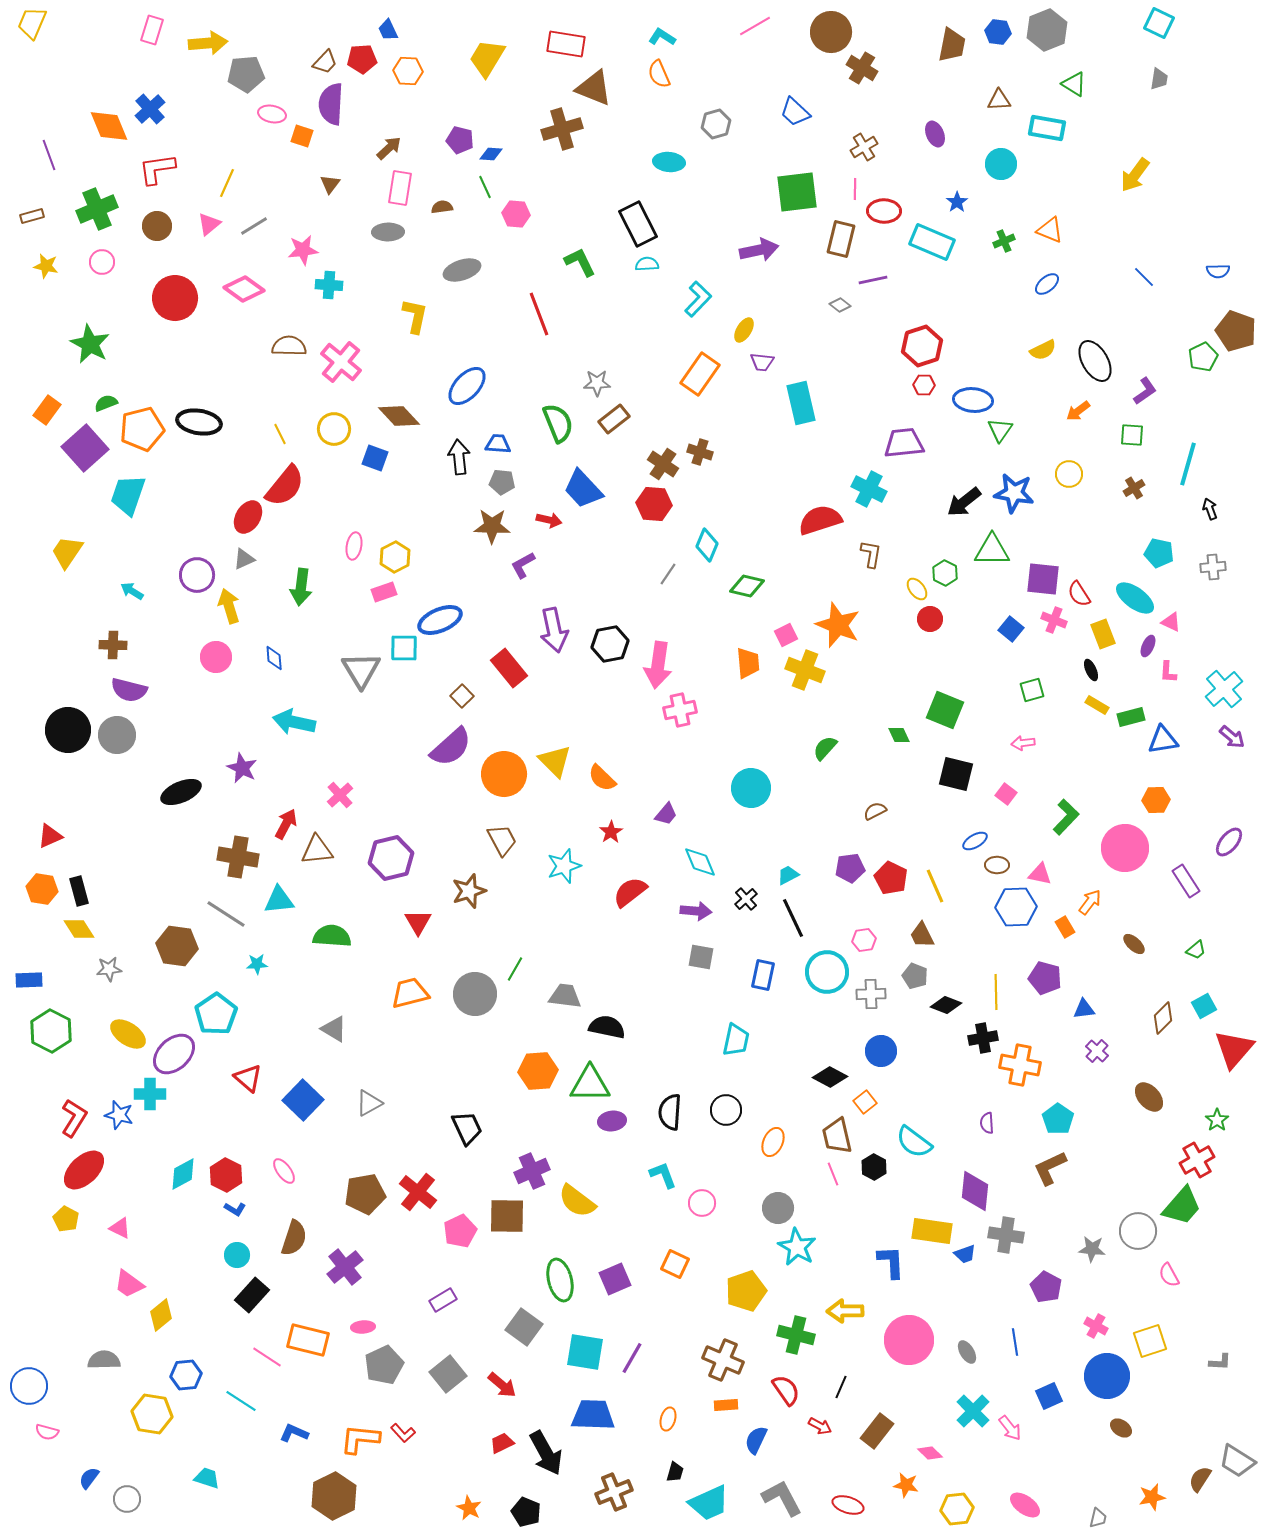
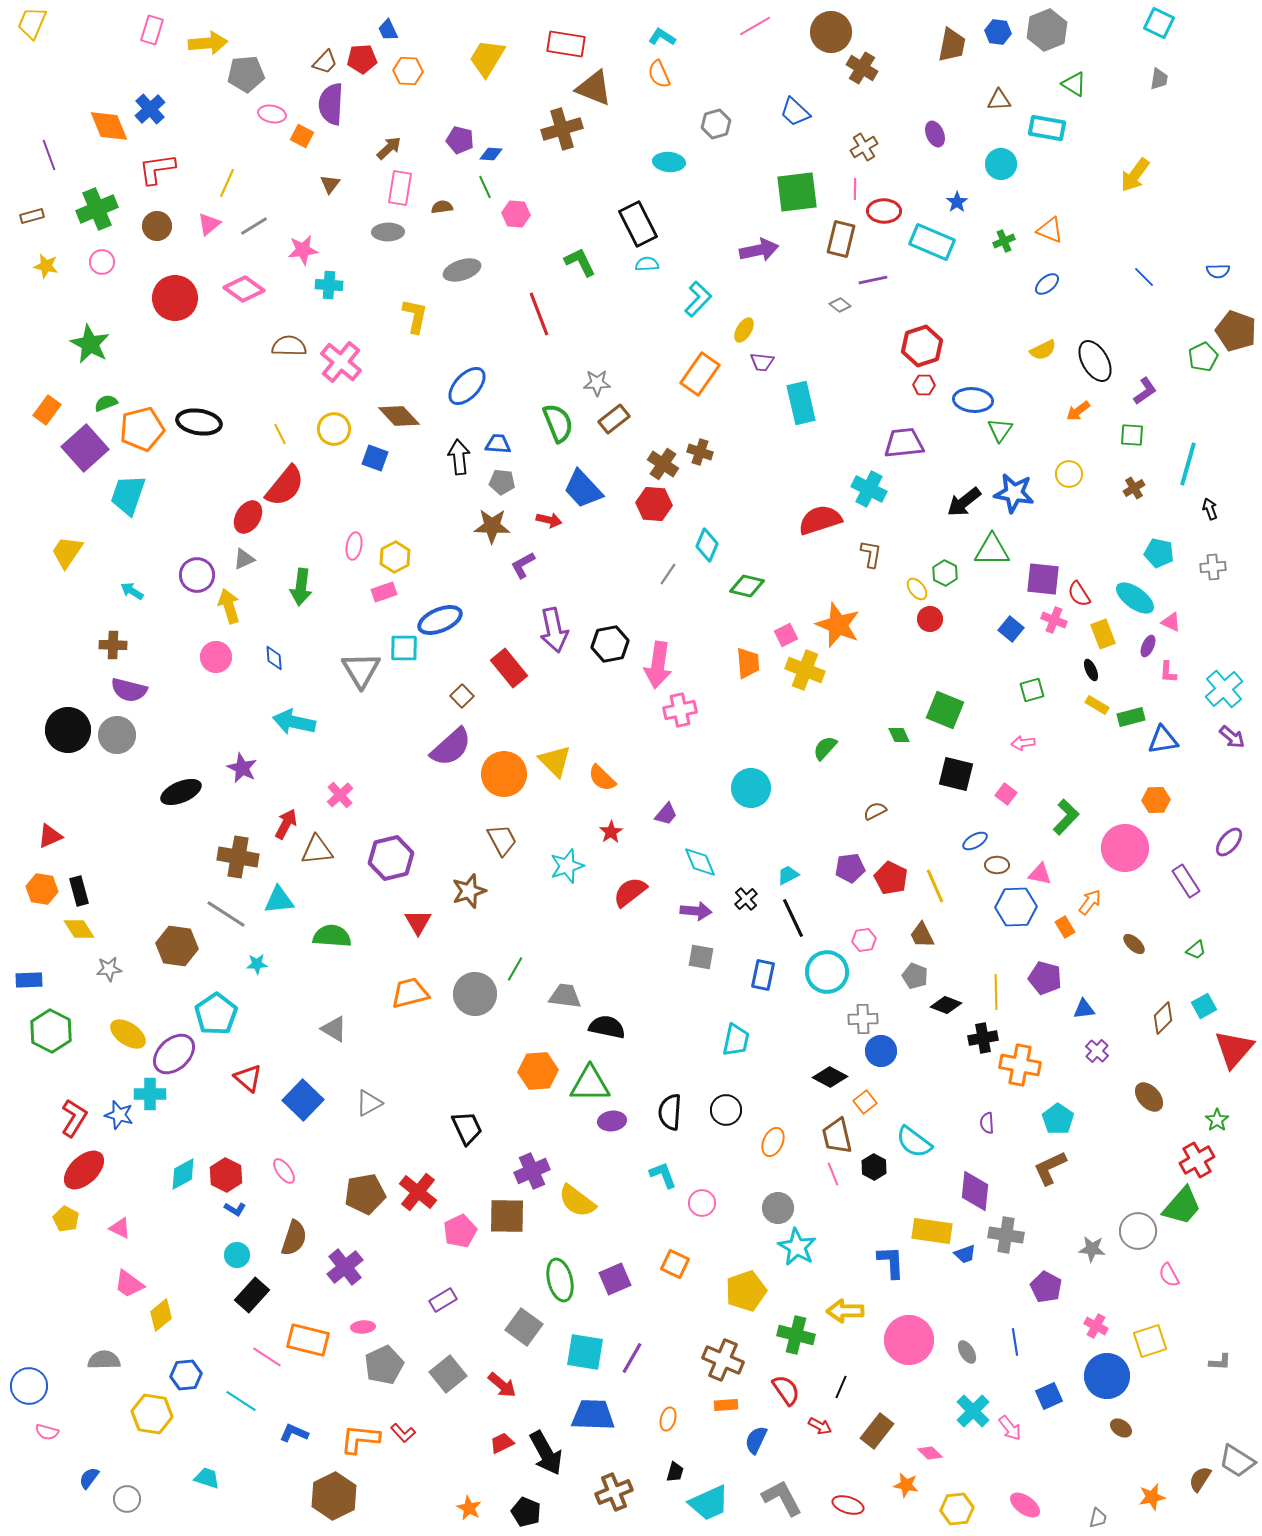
orange square at (302, 136): rotated 10 degrees clockwise
cyan star at (564, 866): moved 3 px right
gray cross at (871, 994): moved 8 px left, 25 px down
